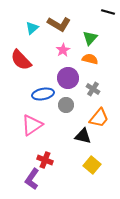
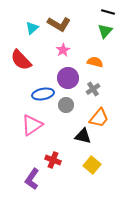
green triangle: moved 15 px right, 7 px up
orange semicircle: moved 5 px right, 3 px down
gray cross: rotated 24 degrees clockwise
red cross: moved 8 px right
